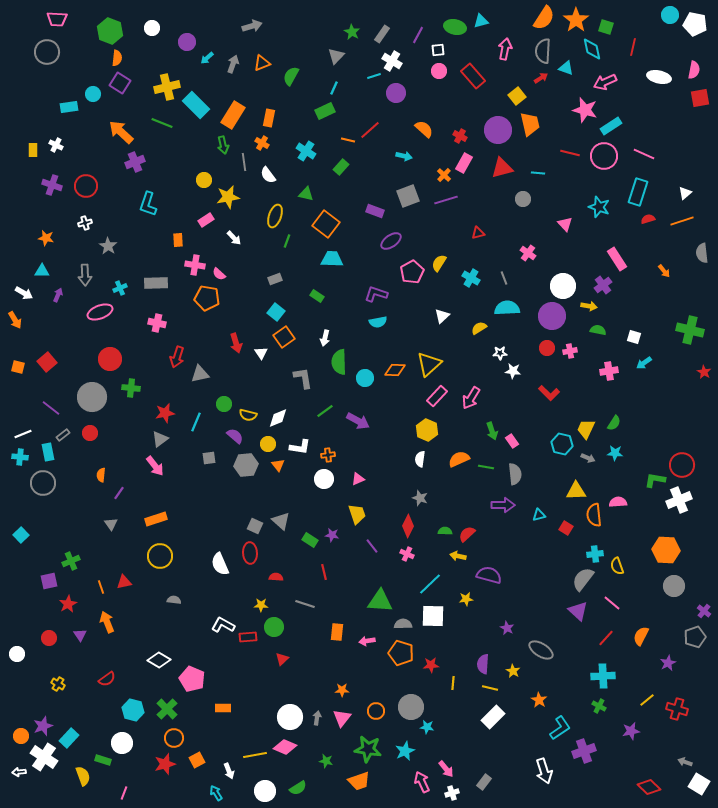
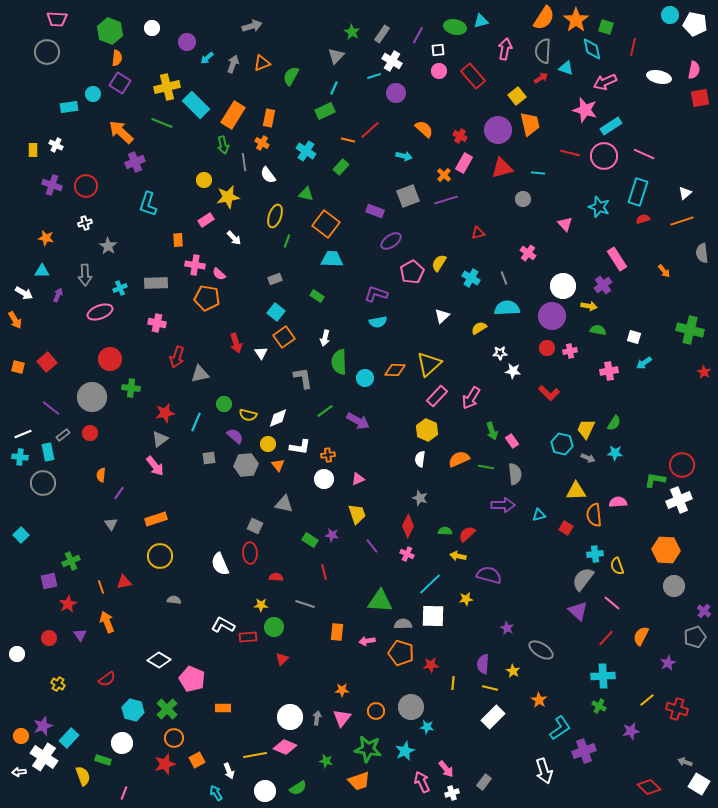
red semicircle at (648, 219): moved 5 px left
gray triangle at (281, 521): moved 3 px right, 17 px up; rotated 30 degrees counterclockwise
